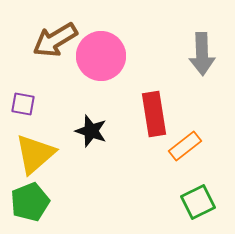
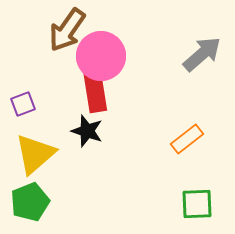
brown arrow: moved 12 px right, 10 px up; rotated 24 degrees counterclockwise
gray arrow: rotated 129 degrees counterclockwise
purple square: rotated 30 degrees counterclockwise
red rectangle: moved 59 px left, 24 px up
black star: moved 4 px left
orange rectangle: moved 2 px right, 7 px up
green square: moved 1 px left, 2 px down; rotated 24 degrees clockwise
